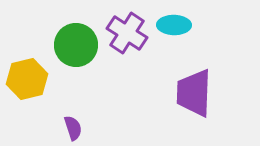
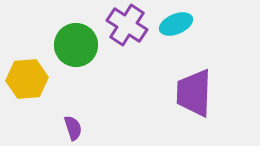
cyan ellipse: moved 2 px right, 1 px up; rotated 24 degrees counterclockwise
purple cross: moved 8 px up
yellow hexagon: rotated 9 degrees clockwise
